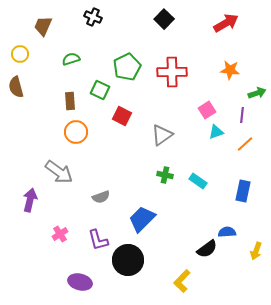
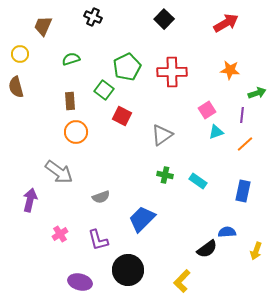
green square: moved 4 px right; rotated 12 degrees clockwise
black circle: moved 10 px down
